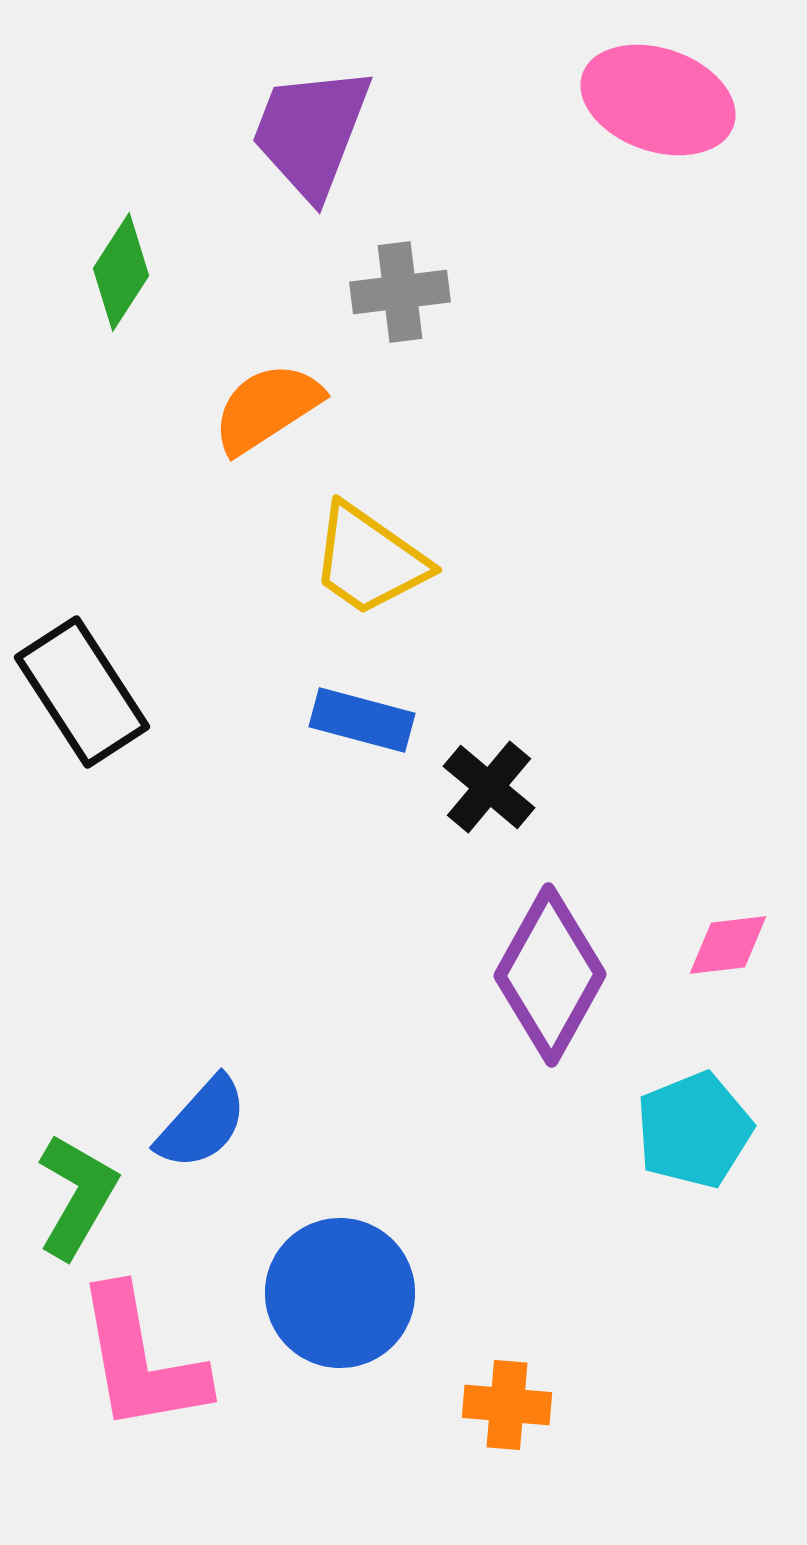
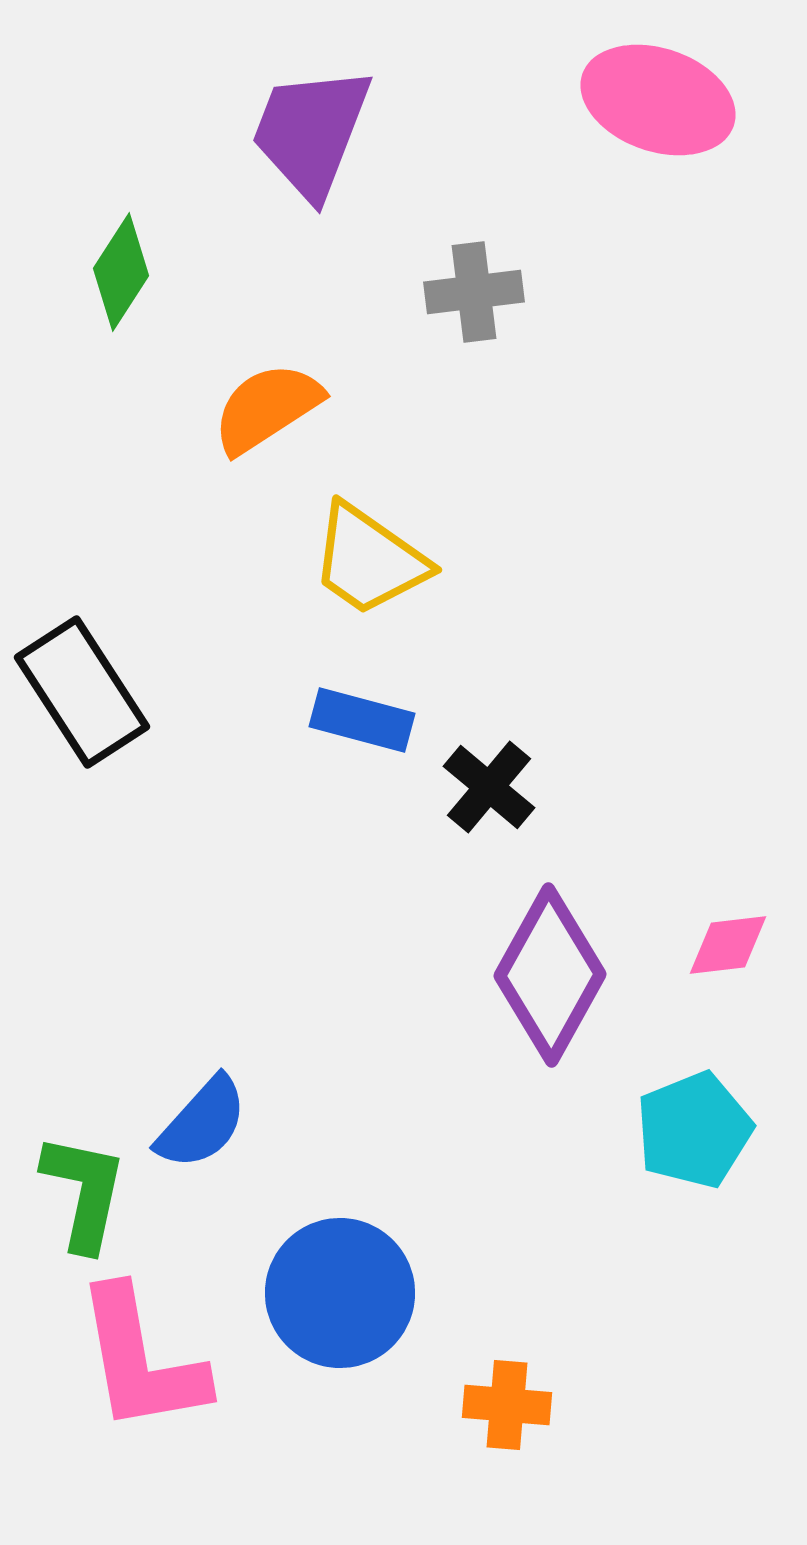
gray cross: moved 74 px right
green L-shape: moved 7 px right, 4 px up; rotated 18 degrees counterclockwise
